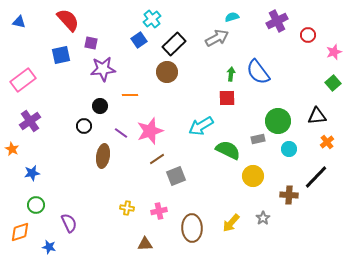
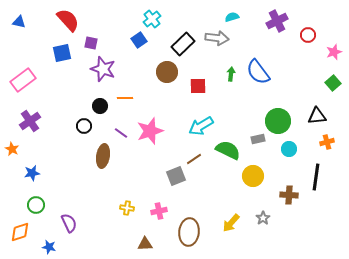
gray arrow at (217, 38): rotated 35 degrees clockwise
black rectangle at (174, 44): moved 9 px right
blue square at (61, 55): moved 1 px right, 2 px up
purple star at (103, 69): rotated 25 degrees clockwise
orange line at (130, 95): moved 5 px left, 3 px down
red square at (227, 98): moved 29 px left, 12 px up
orange cross at (327, 142): rotated 24 degrees clockwise
brown line at (157, 159): moved 37 px right
black line at (316, 177): rotated 36 degrees counterclockwise
brown ellipse at (192, 228): moved 3 px left, 4 px down; rotated 8 degrees clockwise
